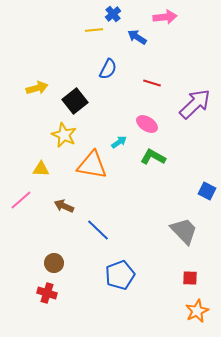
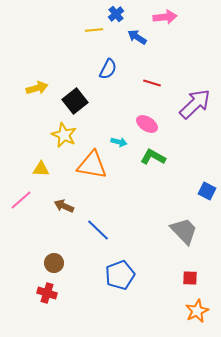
blue cross: moved 3 px right
cyan arrow: rotated 49 degrees clockwise
